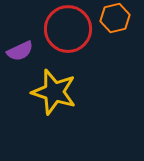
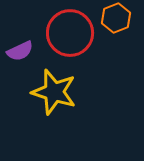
orange hexagon: moved 1 px right; rotated 8 degrees counterclockwise
red circle: moved 2 px right, 4 px down
